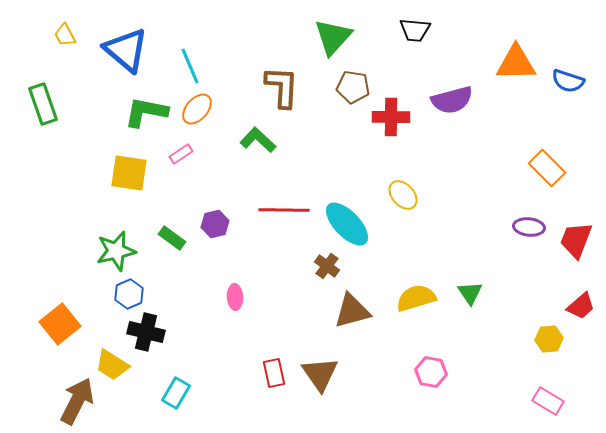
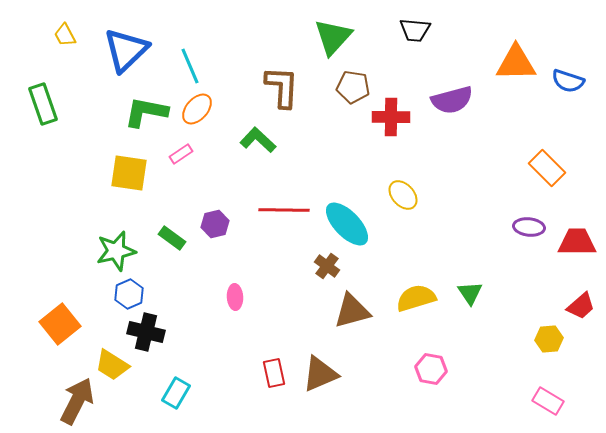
blue triangle at (126, 50): rotated 36 degrees clockwise
red trapezoid at (576, 240): moved 1 px right, 2 px down; rotated 69 degrees clockwise
pink hexagon at (431, 372): moved 3 px up
brown triangle at (320, 374): rotated 42 degrees clockwise
